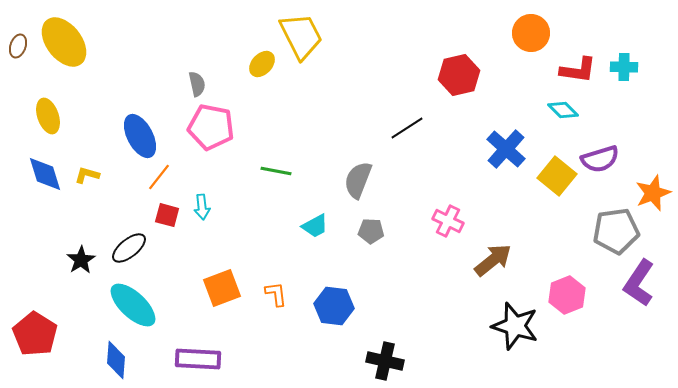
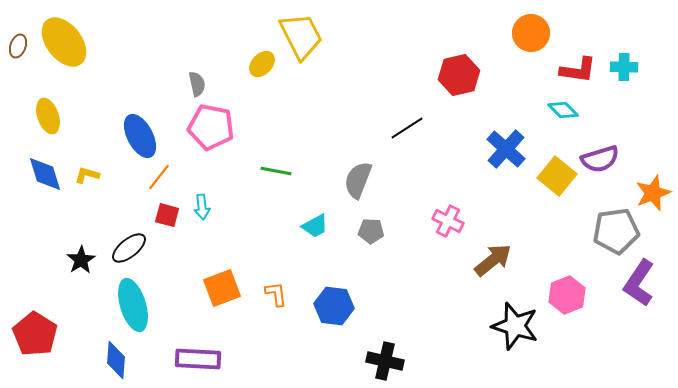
cyan ellipse at (133, 305): rotated 30 degrees clockwise
